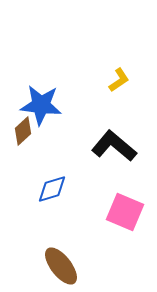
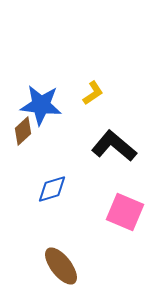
yellow L-shape: moved 26 px left, 13 px down
